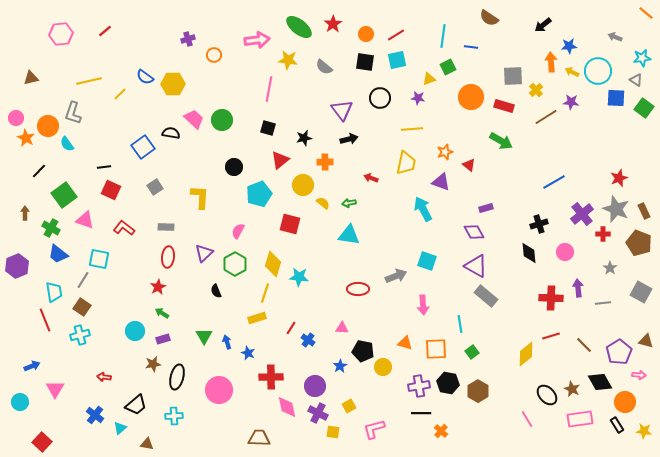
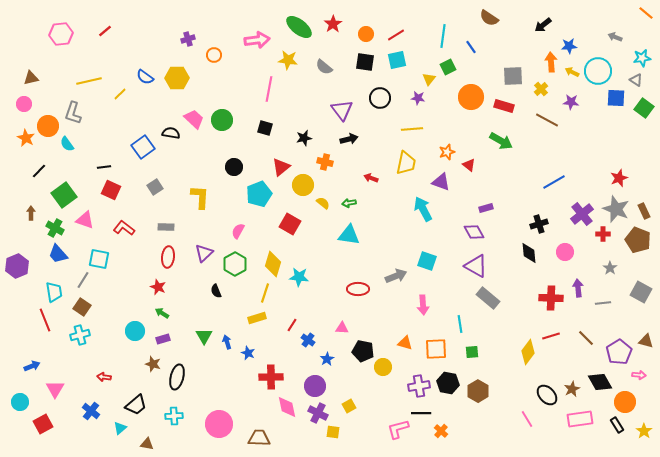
blue line at (471, 47): rotated 48 degrees clockwise
yellow triangle at (429, 79): rotated 32 degrees counterclockwise
yellow hexagon at (173, 84): moved 4 px right, 6 px up
yellow cross at (536, 90): moved 5 px right, 1 px up
brown line at (546, 117): moved 1 px right, 3 px down; rotated 60 degrees clockwise
pink circle at (16, 118): moved 8 px right, 14 px up
black square at (268, 128): moved 3 px left
orange star at (445, 152): moved 2 px right
red triangle at (280, 160): moved 1 px right, 7 px down
orange cross at (325, 162): rotated 14 degrees clockwise
brown arrow at (25, 213): moved 6 px right
red square at (290, 224): rotated 15 degrees clockwise
green cross at (51, 228): moved 4 px right
brown pentagon at (639, 243): moved 1 px left, 3 px up
blue trapezoid at (58, 254): rotated 10 degrees clockwise
red star at (158, 287): rotated 21 degrees counterclockwise
gray rectangle at (486, 296): moved 2 px right, 2 px down
red line at (291, 328): moved 1 px right, 3 px up
brown line at (584, 345): moved 2 px right, 7 px up
green square at (472, 352): rotated 32 degrees clockwise
yellow diamond at (526, 354): moved 2 px right, 2 px up; rotated 15 degrees counterclockwise
brown star at (153, 364): rotated 28 degrees clockwise
blue star at (340, 366): moved 13 px left, 7 px up
brown star at (572, 389): rotated 21 degrees clockwise
pink circle at (219, 390): moved 34 px down
blue cross at (95, 415): moved 4 px left, 4 px up
pink L-shape at (374, 429): moved 24 px right
yellow star at (644, 431): rotated 28 degrees clockwise
red square at (42, 442): moved 1 px right, 18 px up; rotated 18 degrees clockwise
